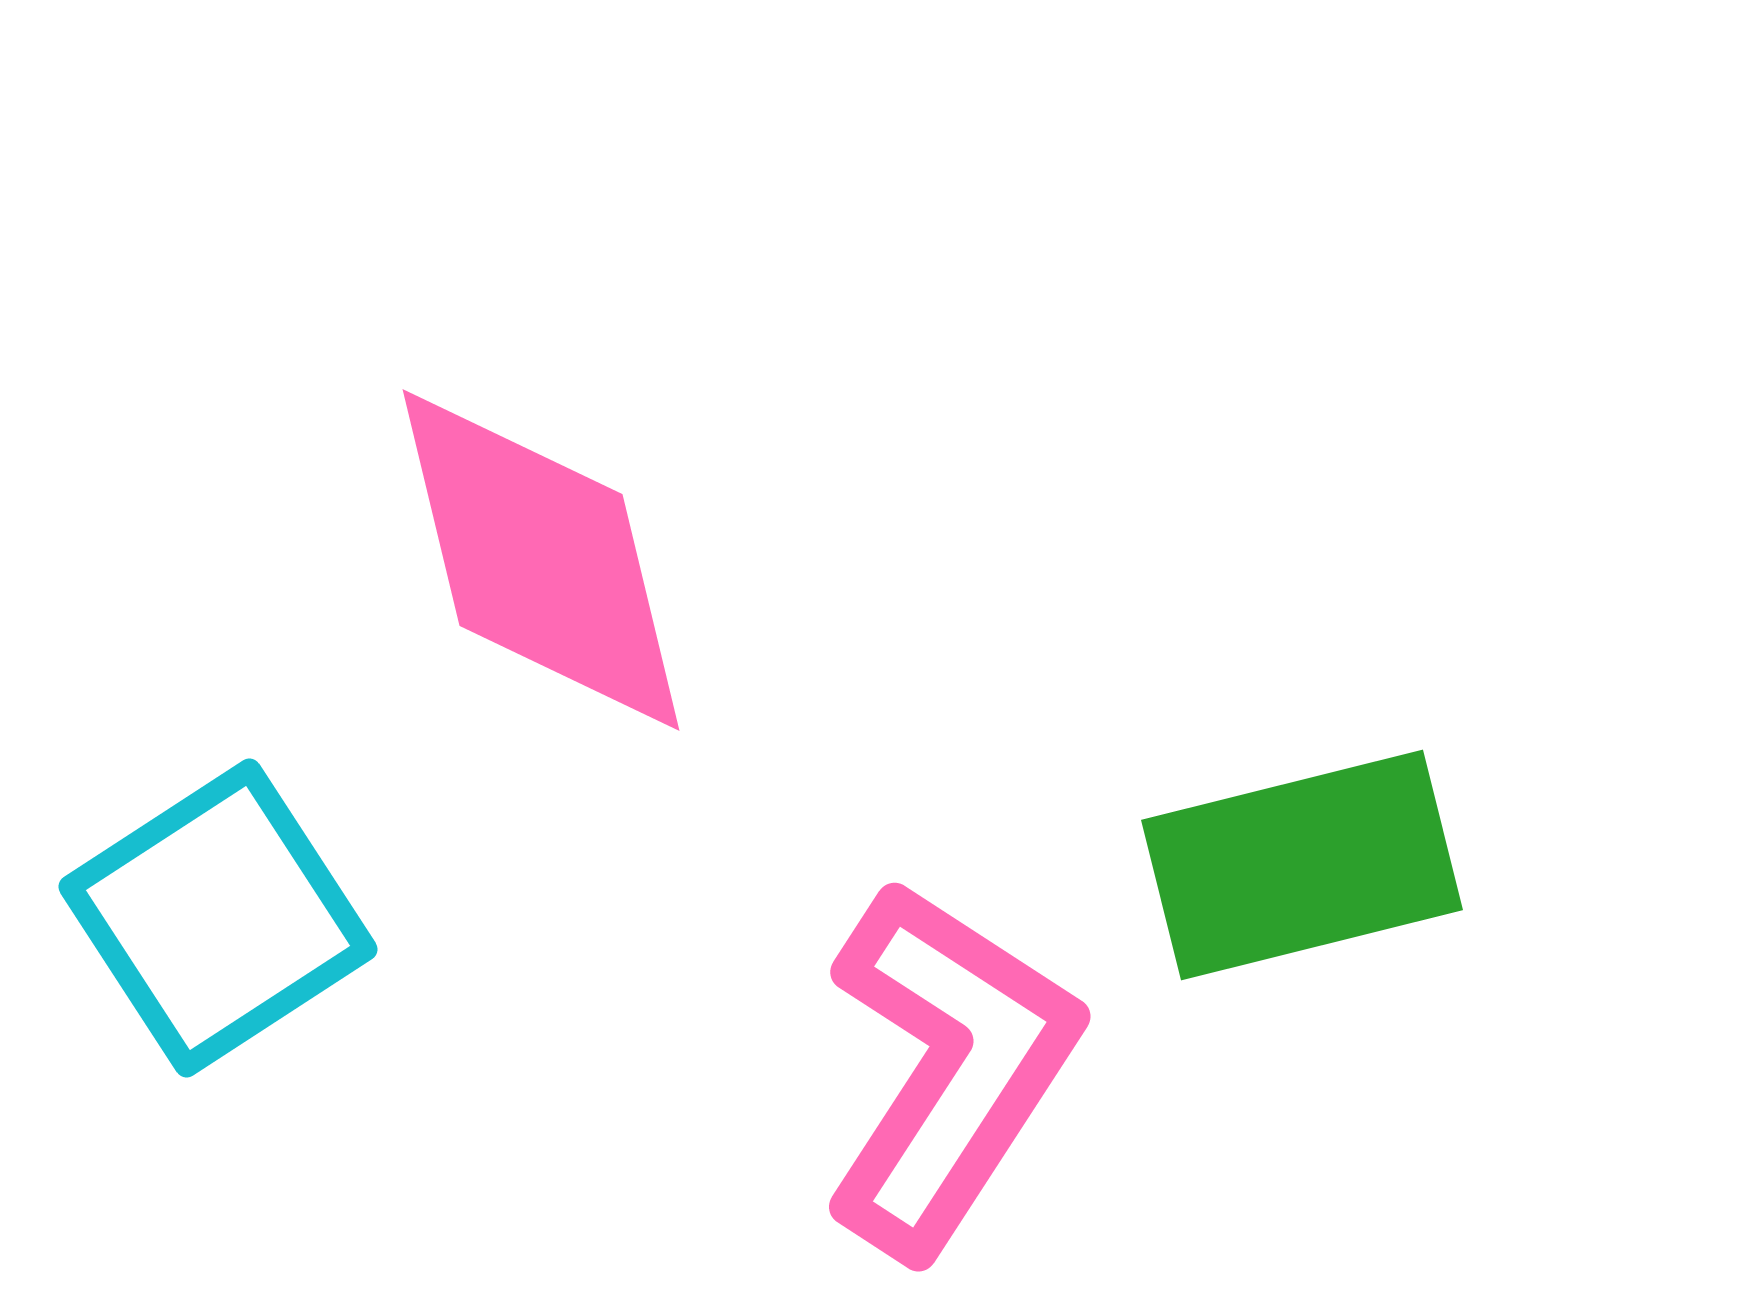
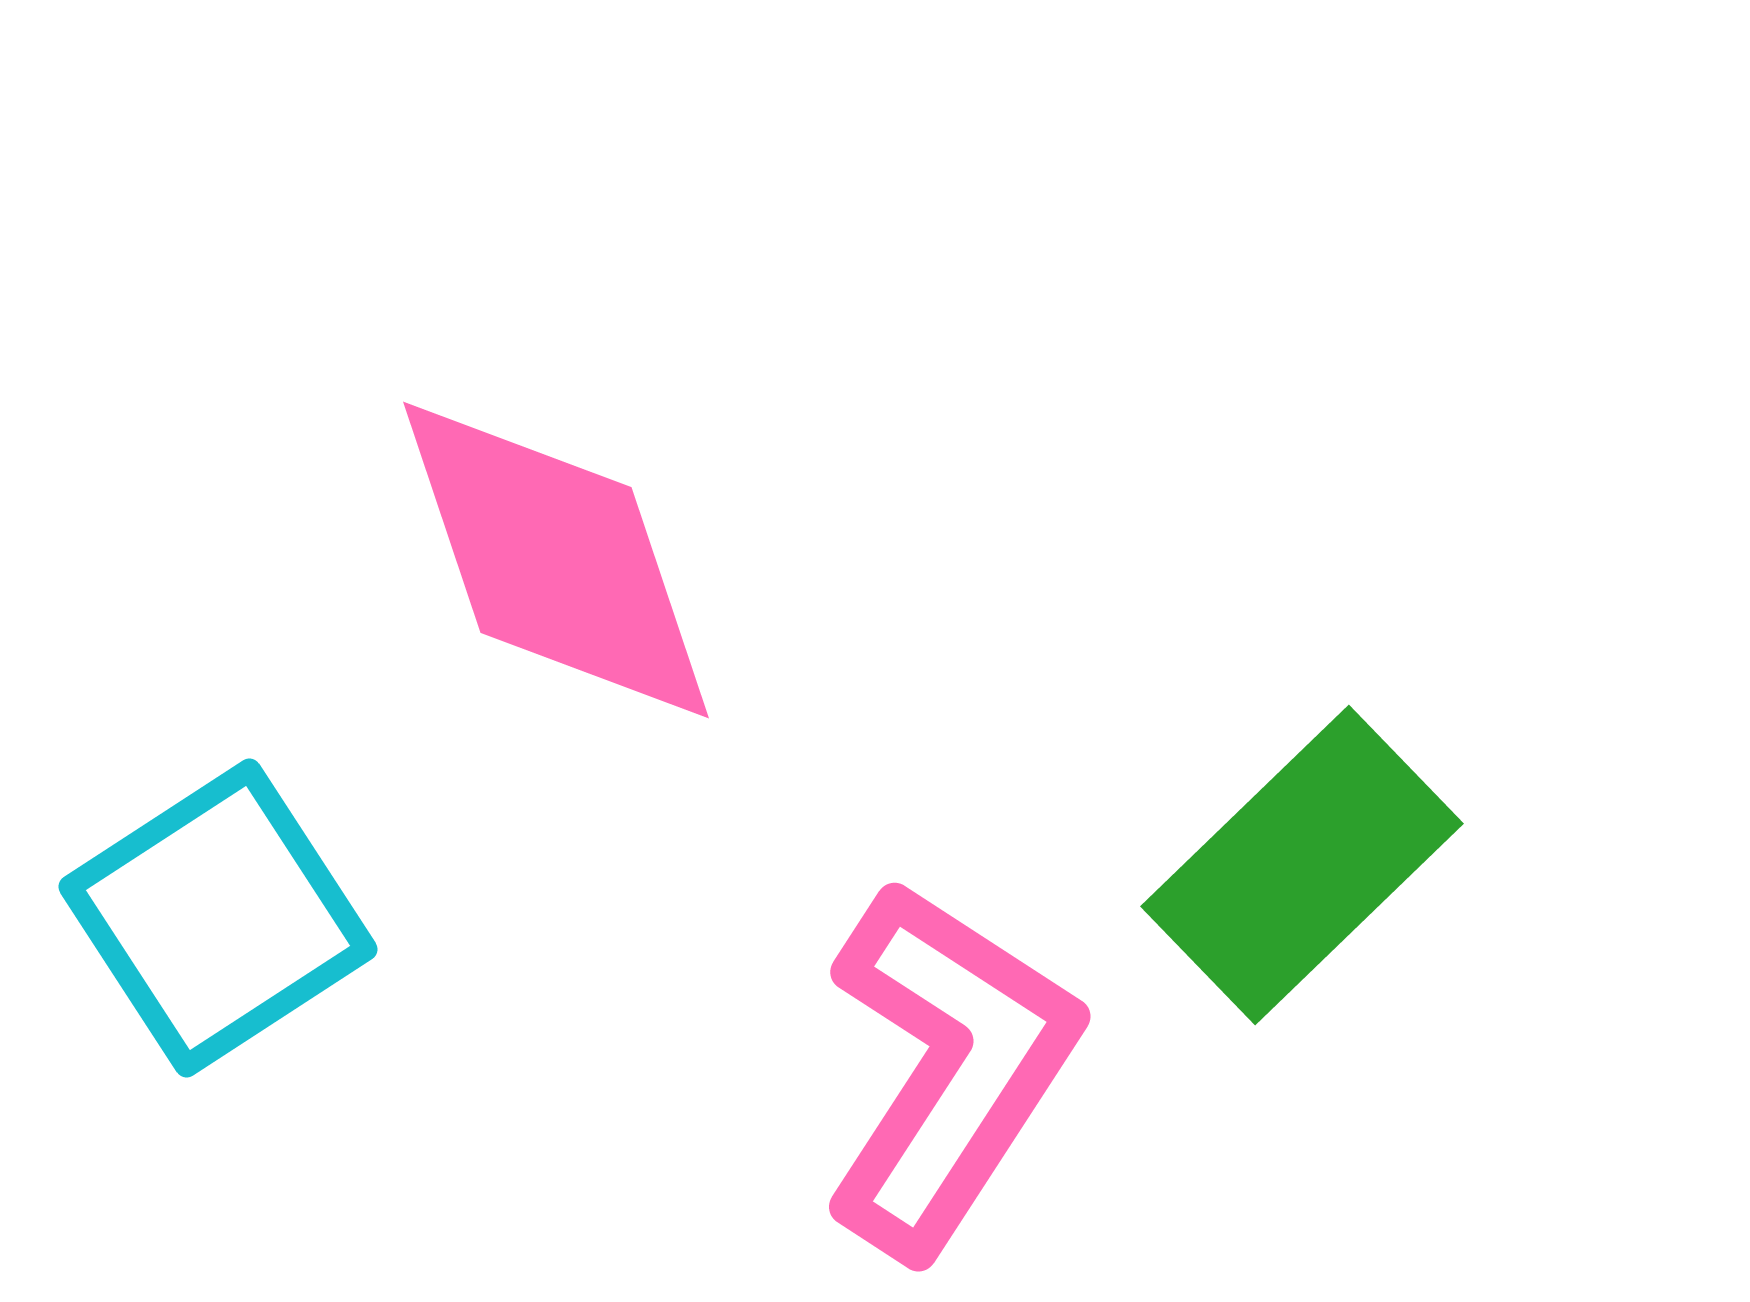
pink diamond: moved 15 px right; rotated 5 degrees counterclockwise
green rectangle: rotated 30 degrees counterclockwise
